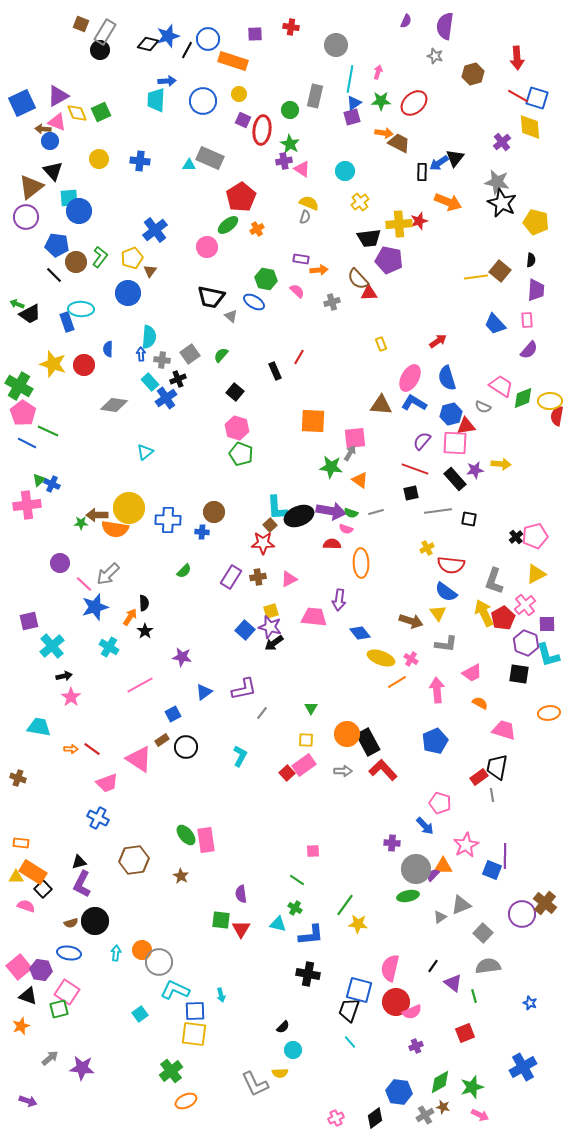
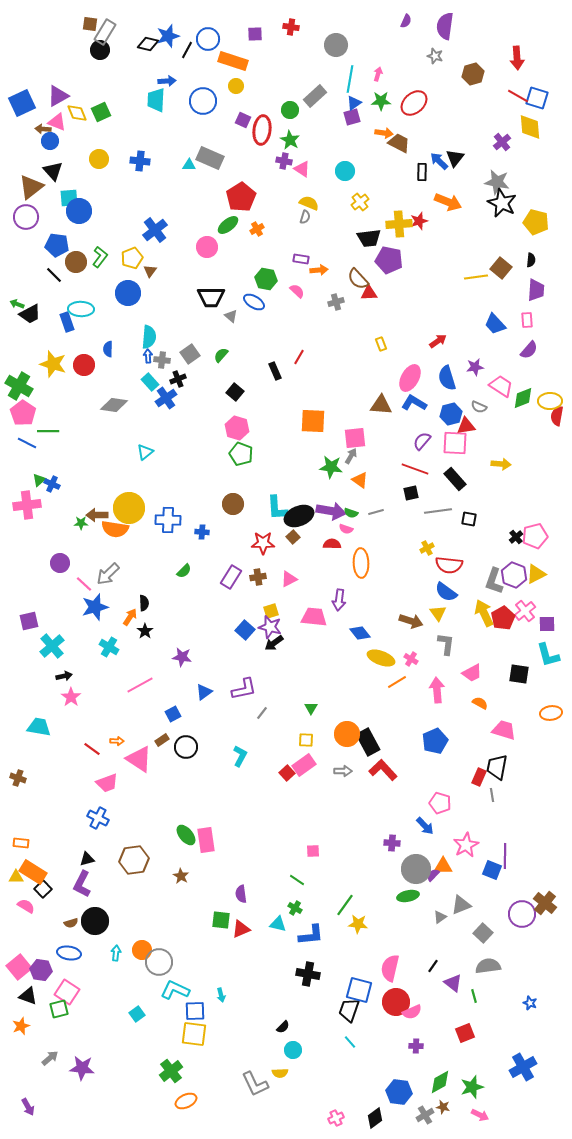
brown square at (81, 24): moved 9 px right; rotated 14 degrees counterclockwise
pink arrow at (378, 72): moved 2 px down
yellow circle at (239, 94): moved 3 px left, 8 px up
gray rectangle at (315, 96): rotated 35 degrees clockwise
green star at (290, 144): moved 4 px up
purple cross at (284, 161): rotated 21 degrees clockwise
blue arrow at (439, 163): moved 2 px up; rotated 78 degrees clockwise
brown square at (500, 271): moved 1 px right, 3 px up
black trapezoid at (211, 297): rotated 12 degrees counterclockwise
gray cross at (332, 302): moved 4 px right
blue arrow at (141, 354): moved 7 px right, 2 px down
gray semicircle at (483, 407): moved 4 px left
green line at (48, 431): rotated 25 degrees counterclockwise
gray arrow at (350, 453): moved 1 px right, 3 px down
purple star at (475, 470): moved 103 px up
brown circle at (214, 512): moved 19 px right, 8 px up
brown square at (270, 525): moved 23 px right, 12 px down
red semicircle at (451, 565): moved 2 px left
pink cross at (525, 605): moved 6 px down
purple hexagon at (526, 643): moved 12 px left, 68 px up
gray L-shape at (446, 644): rotated 90 degrees counterclockwise
orange ellipse at (549, 713): moved 2 px right
orange arrow at (71, 749): moved 46 px right, 8 px up
red rectangle at (479, 777): rotated 30 degrees counterclockwise
black triangle at (79, 862): moved 8 px right, 3 px up
pink semicircle at (26, 906): rotated 12 degrees clockwise
red triangle at (241, 929): rotated 36 degrees clockwise
cyan square at (140, 1014): moved 3 px left
purple cross at (416, 1046): rotated 24 degrees clockwise
purple arrow at (28, 1101): moved 6 px down; rotated 42 degrees clockwise
